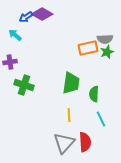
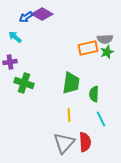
cyan arrow: moved 2 px down
green cross: moved 2 px up
